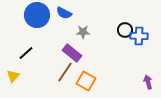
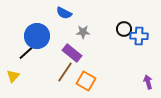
blue circle: moved 21 px down
black circle: moved 1 px left, 1 px up
